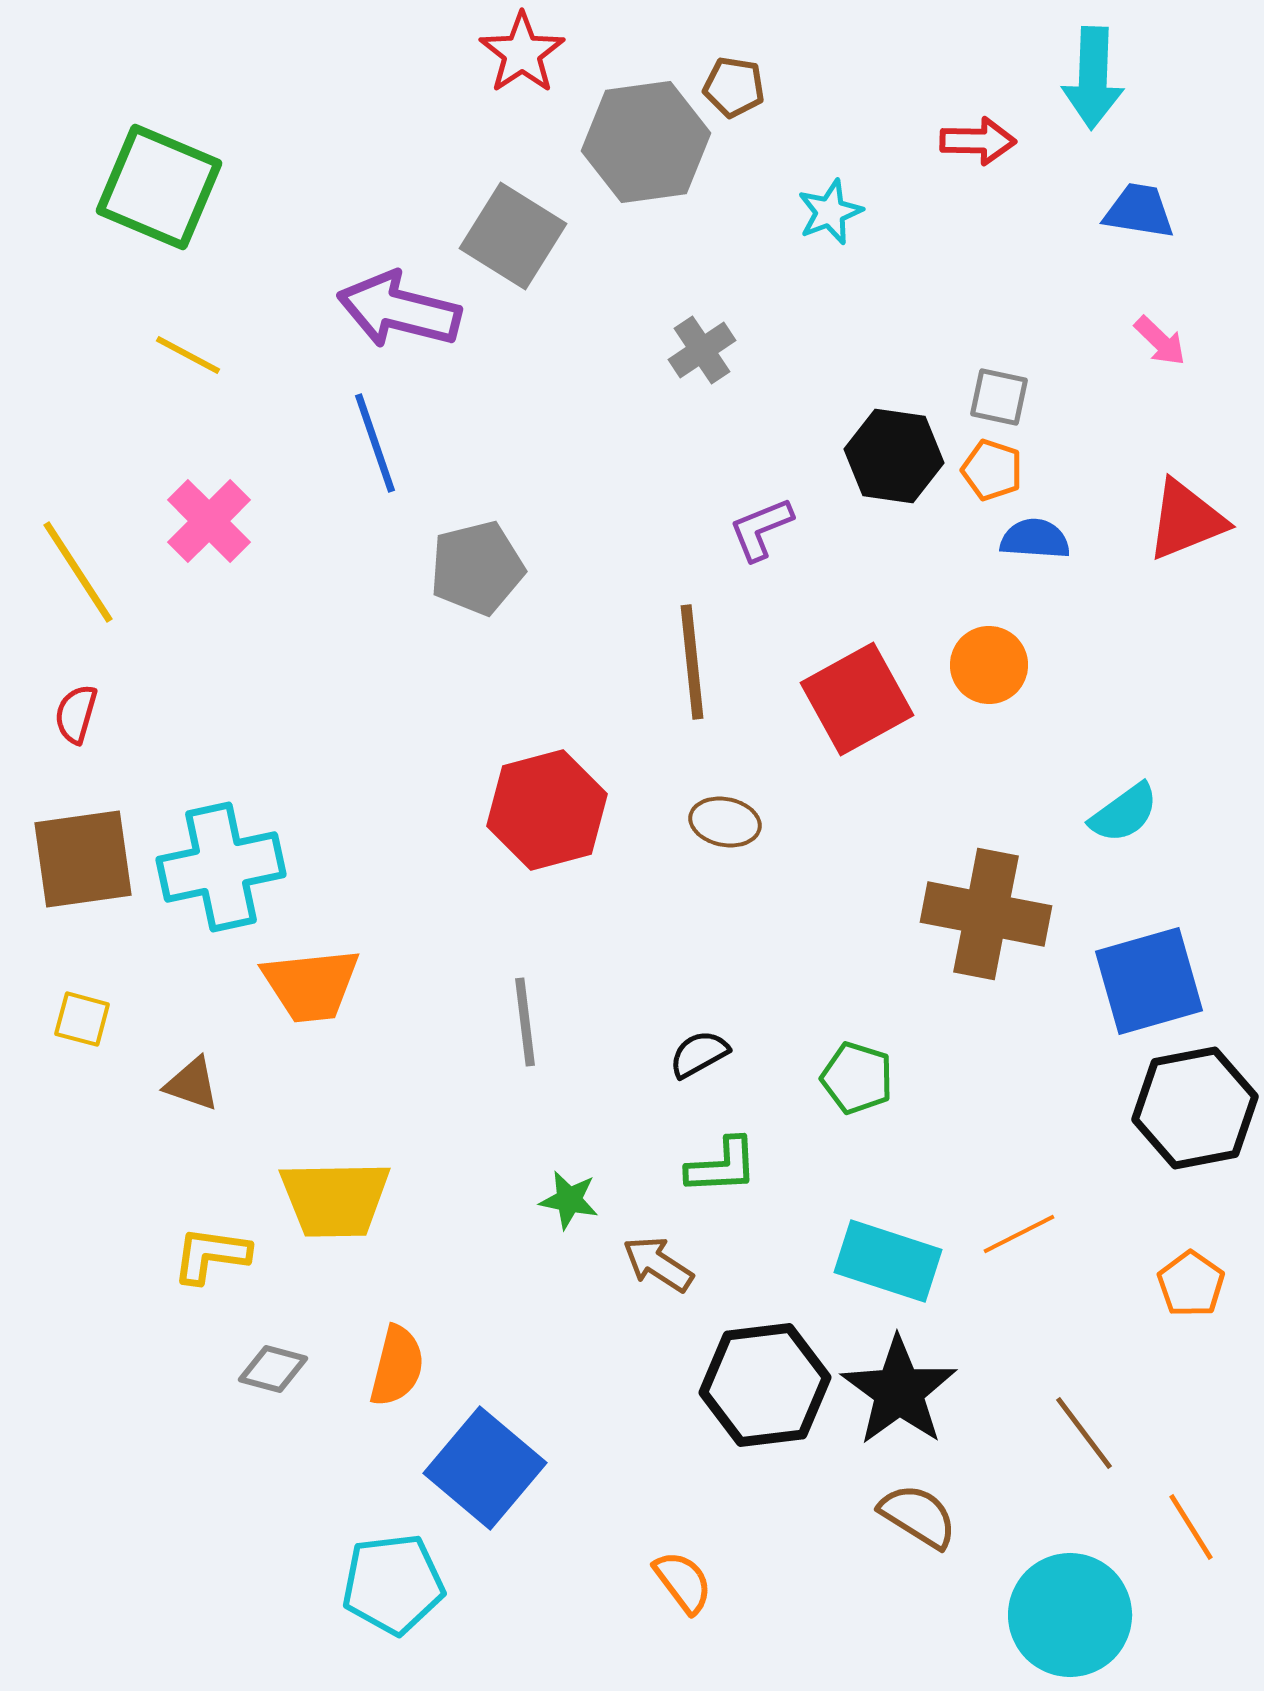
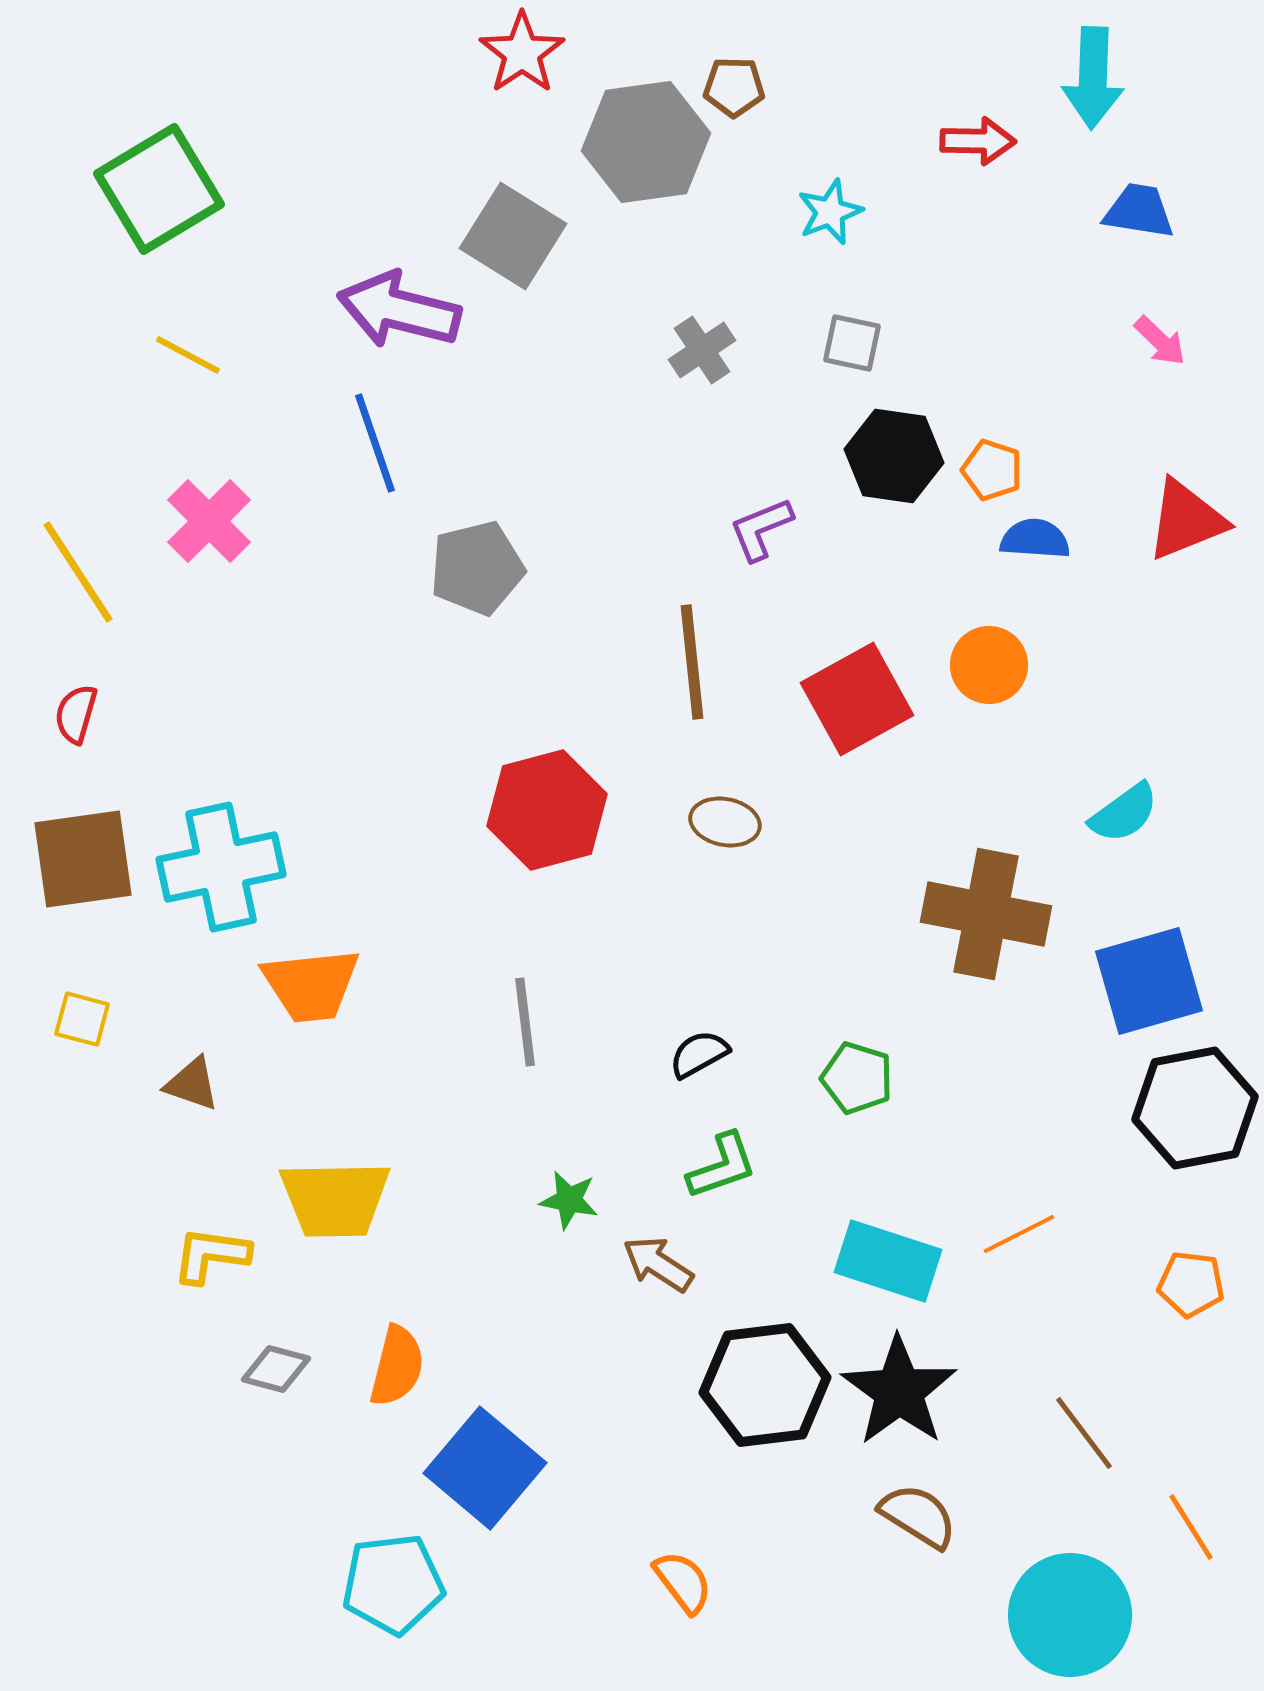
brown pentagon at (734, 87): rotated 8 degrees counterclockwise
green square at (159, 187): moved 2 px down; rotated 36 degrees clockwise
gray square at (999, 397): moved 147 px left, 54 px up
green L-shape at (722, 1166): rotated 16 degrees counterclockwise
orange pentagon at (1191, 1284): rotated 28 degrees counterclockwise
gray diamond at (273, 1369): moved 3 px right
